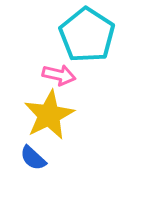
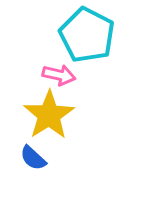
cyan pentagon: rotated 6 degrees counterclockwise
yellow star: rotated 6 degrees counterclockwise
